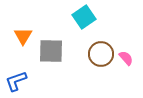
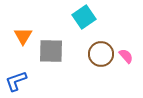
pink semicircle: moved 2 px up
